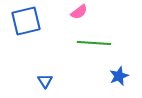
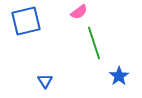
green line: rotated 68 degrees clockwise
blue star: rotated 12 degrees counterclockwise
